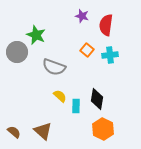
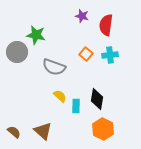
green star: rotated 12 degrees counterclockwise
orange square: moved 1 px left, 4 px down
